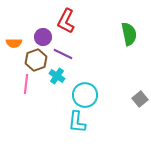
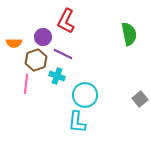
cyan cross: rotated 14 degrees counterclockwise
